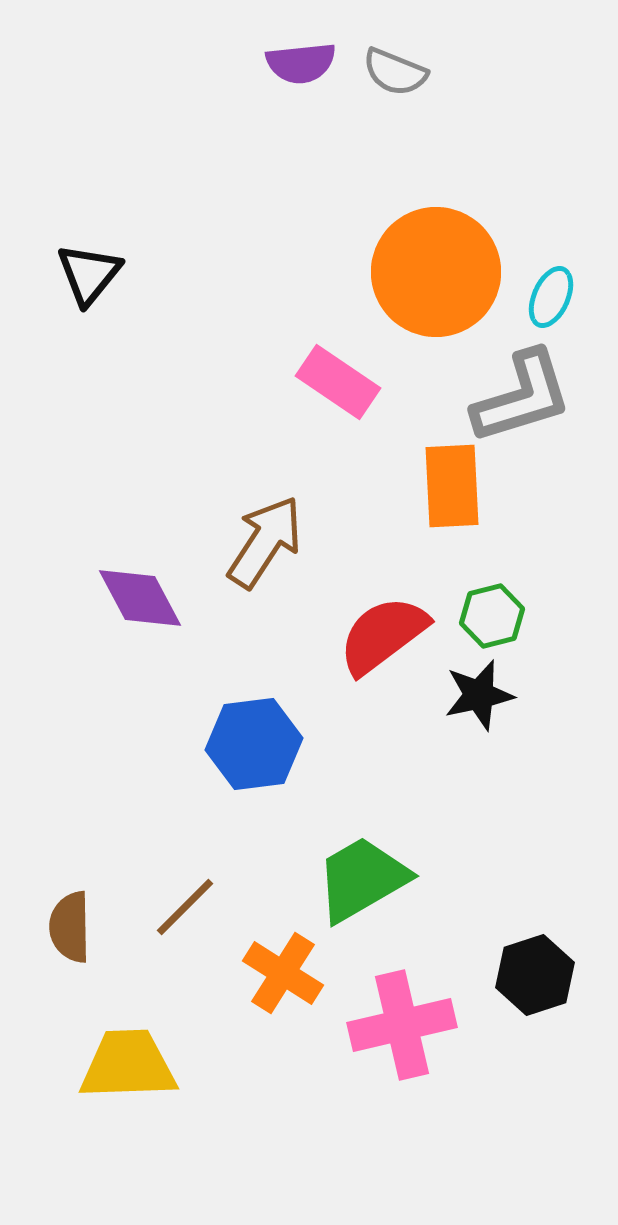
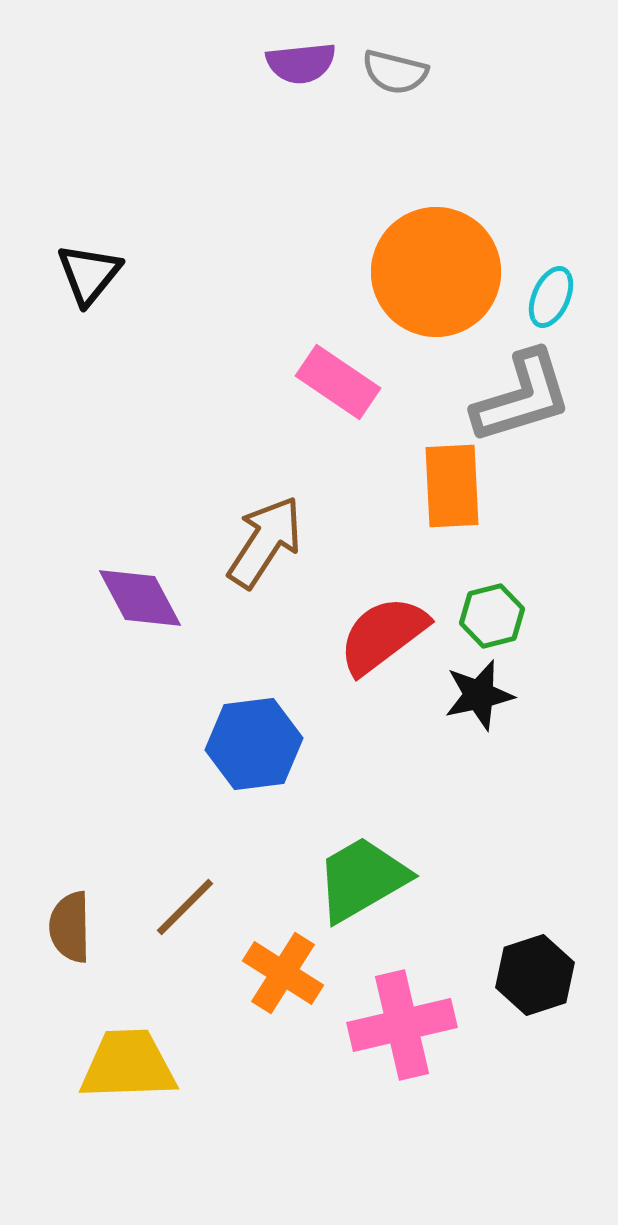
gray semicircle: rotated 8 degrees counterclockwise
